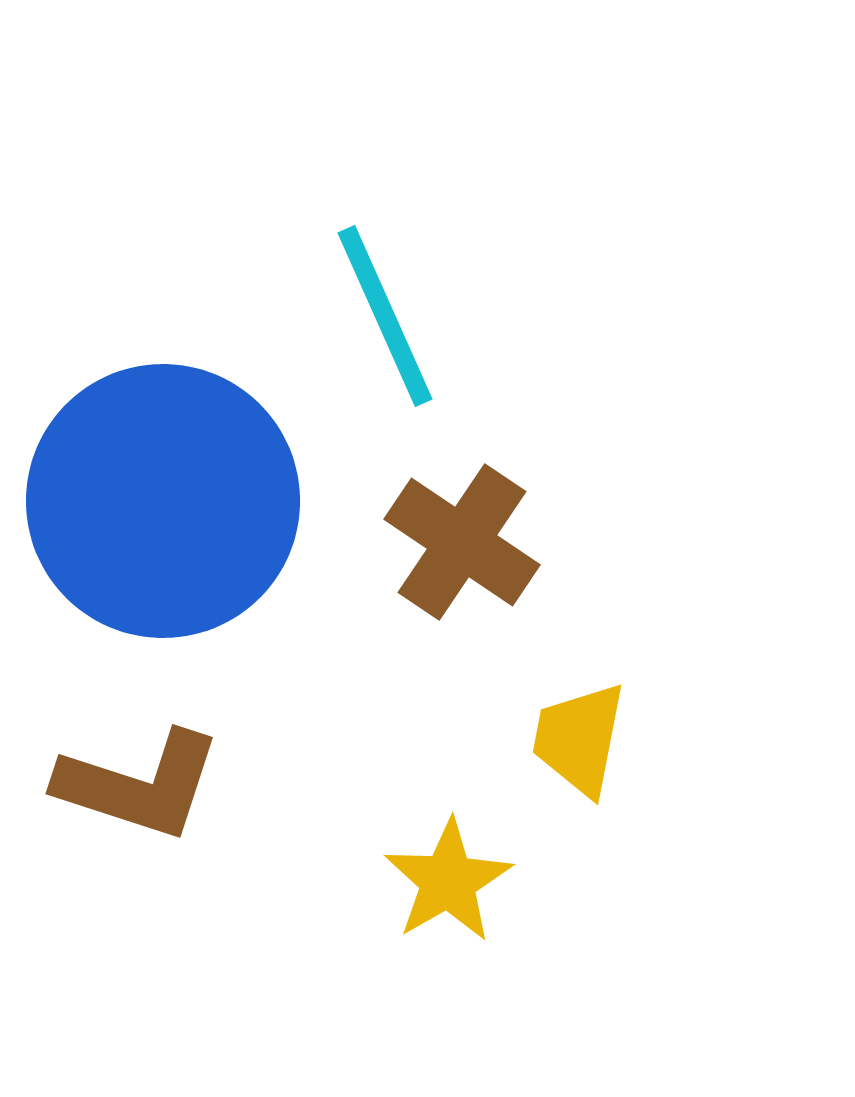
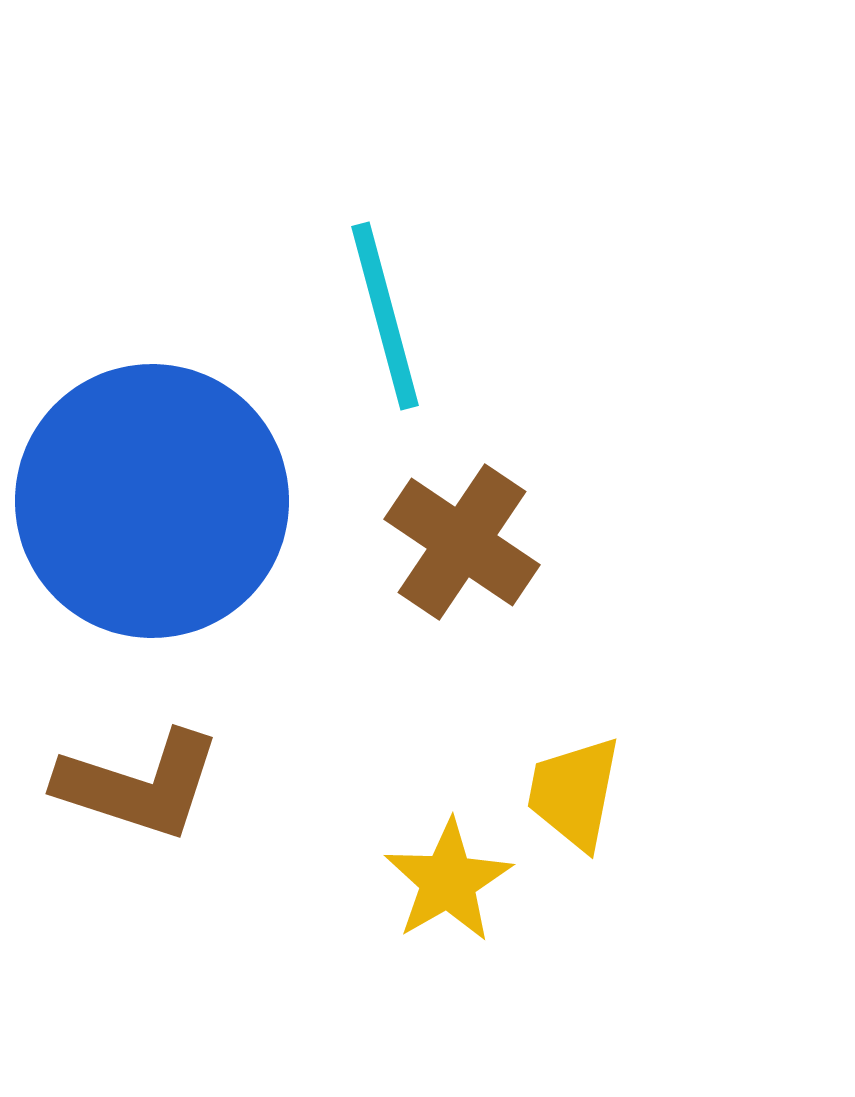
cyan line: rotated 9 degrees clockwise
blue circle: moved 11 px left
yellow trapezoid: moved 5 px left, 54 px down
